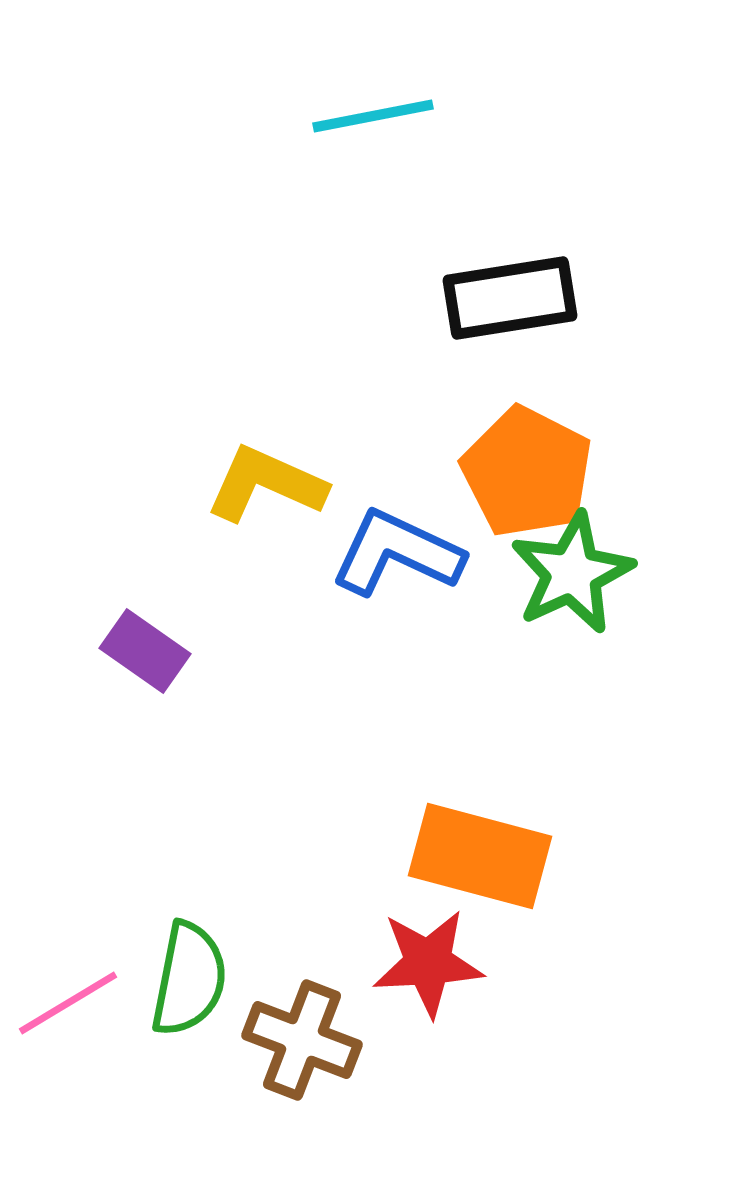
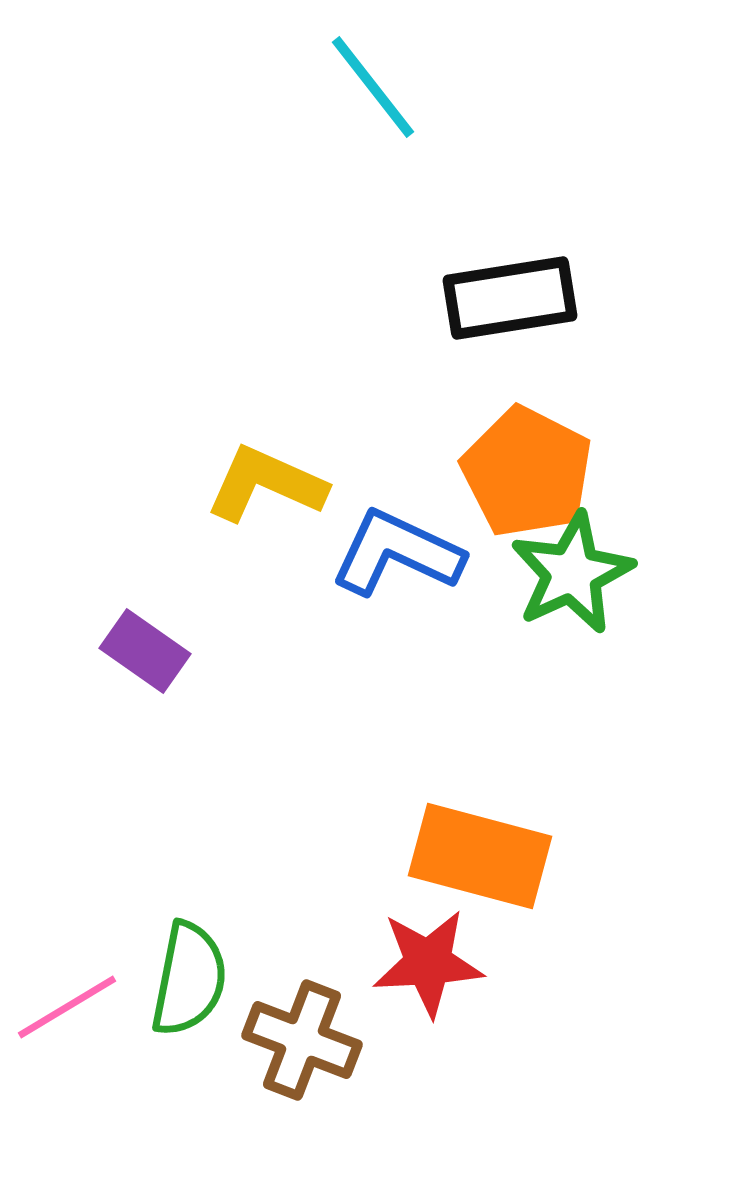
cyan line: moved 29 px up; rotated 63 degrees clockwise
pink line: moved 1 px left, 4 px down
